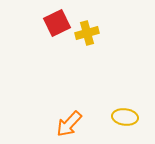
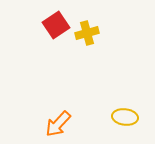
red square: moved 1 px left, 2 px down; rotated 8 degrees counterclockwise
orange arrow: moved 11 px left
